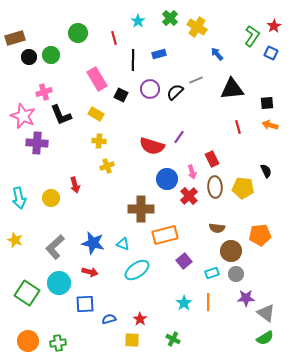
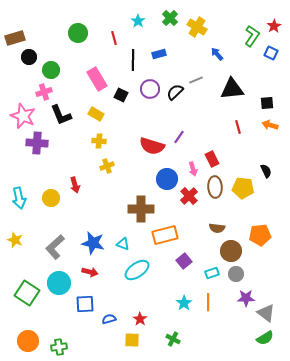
green circle at (51, 55): moved 15 px down
pink arrow at (192, 172): moved 1 px right, 3 px up
green cross at (58, 343): moved 1 px right, 4 px down
